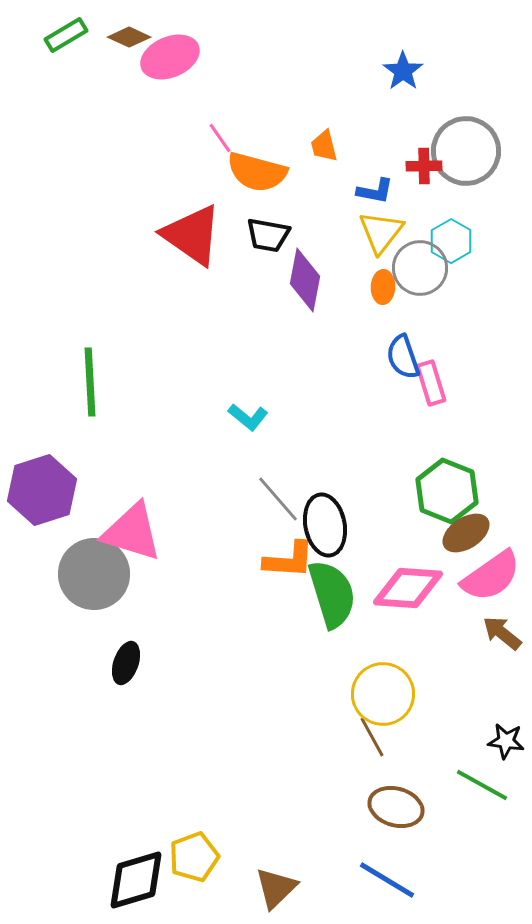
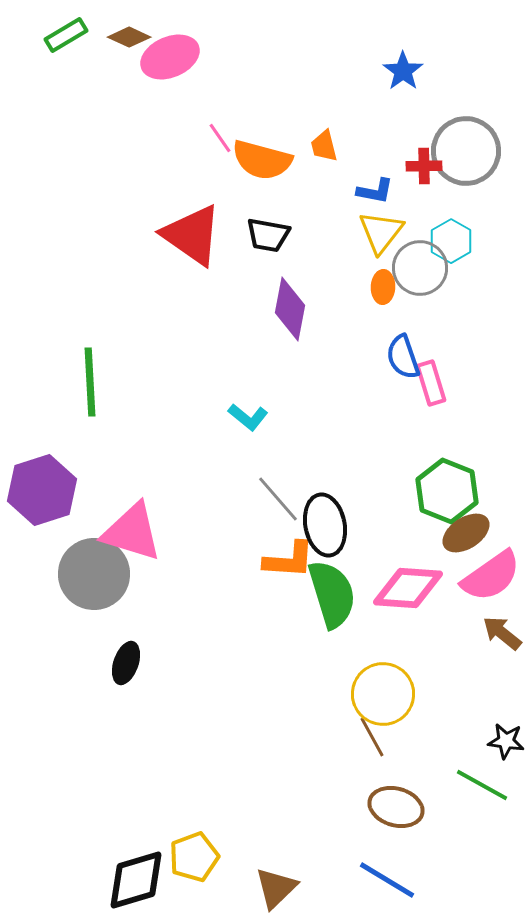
orange semicircle at (257, 172): moved 5 px right, 12 px up
purple diamond at (305, 280): moved 15 px left, 29 px down
